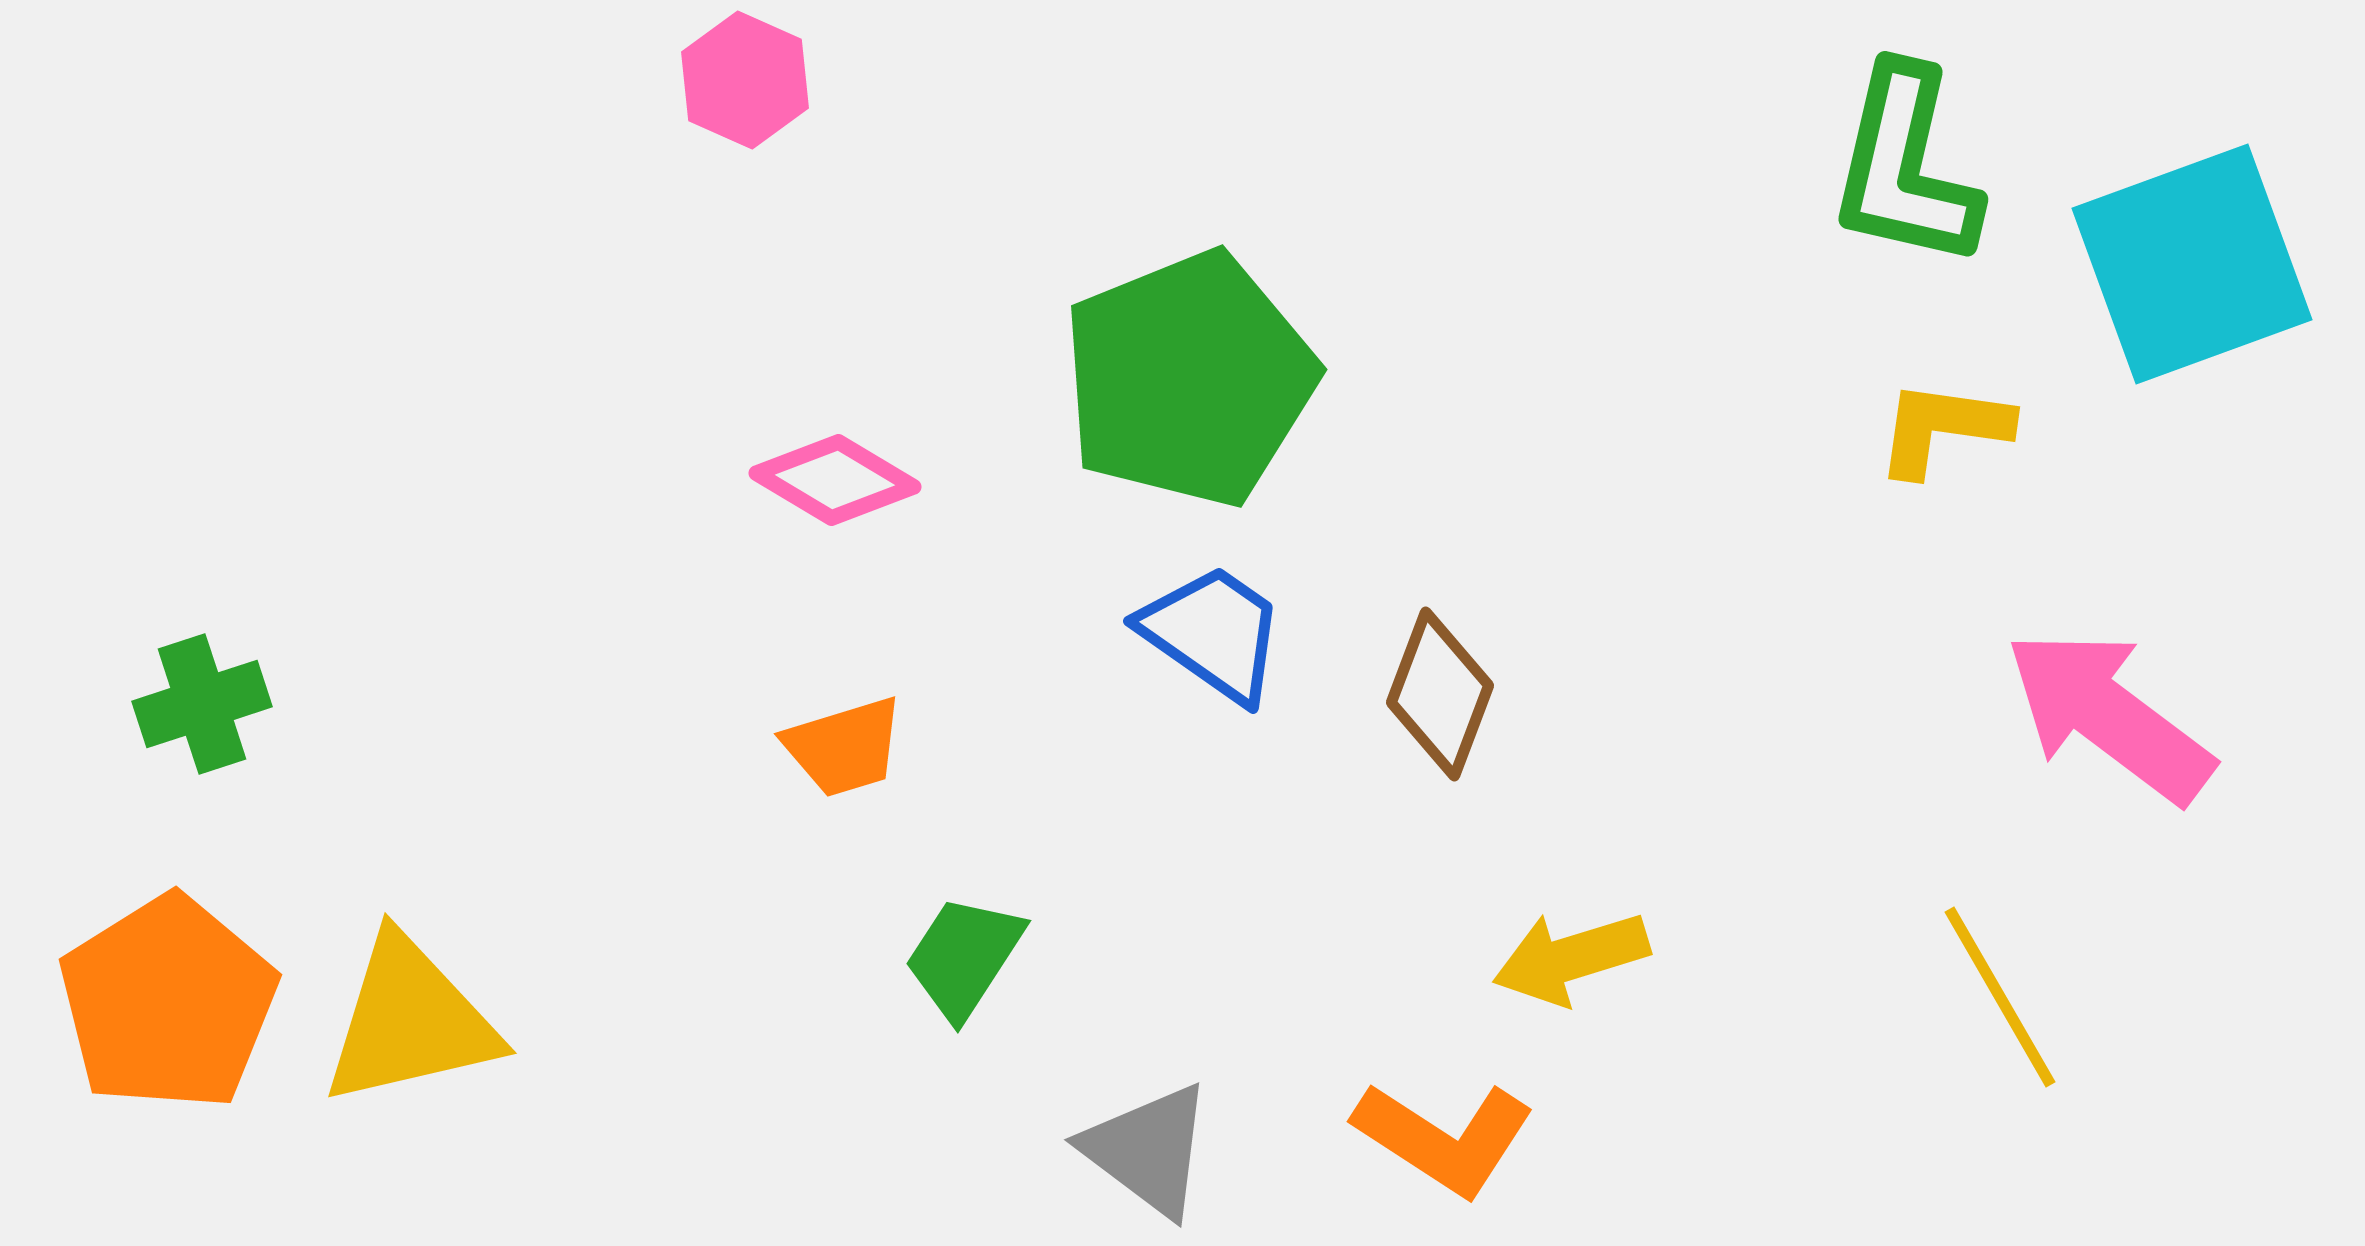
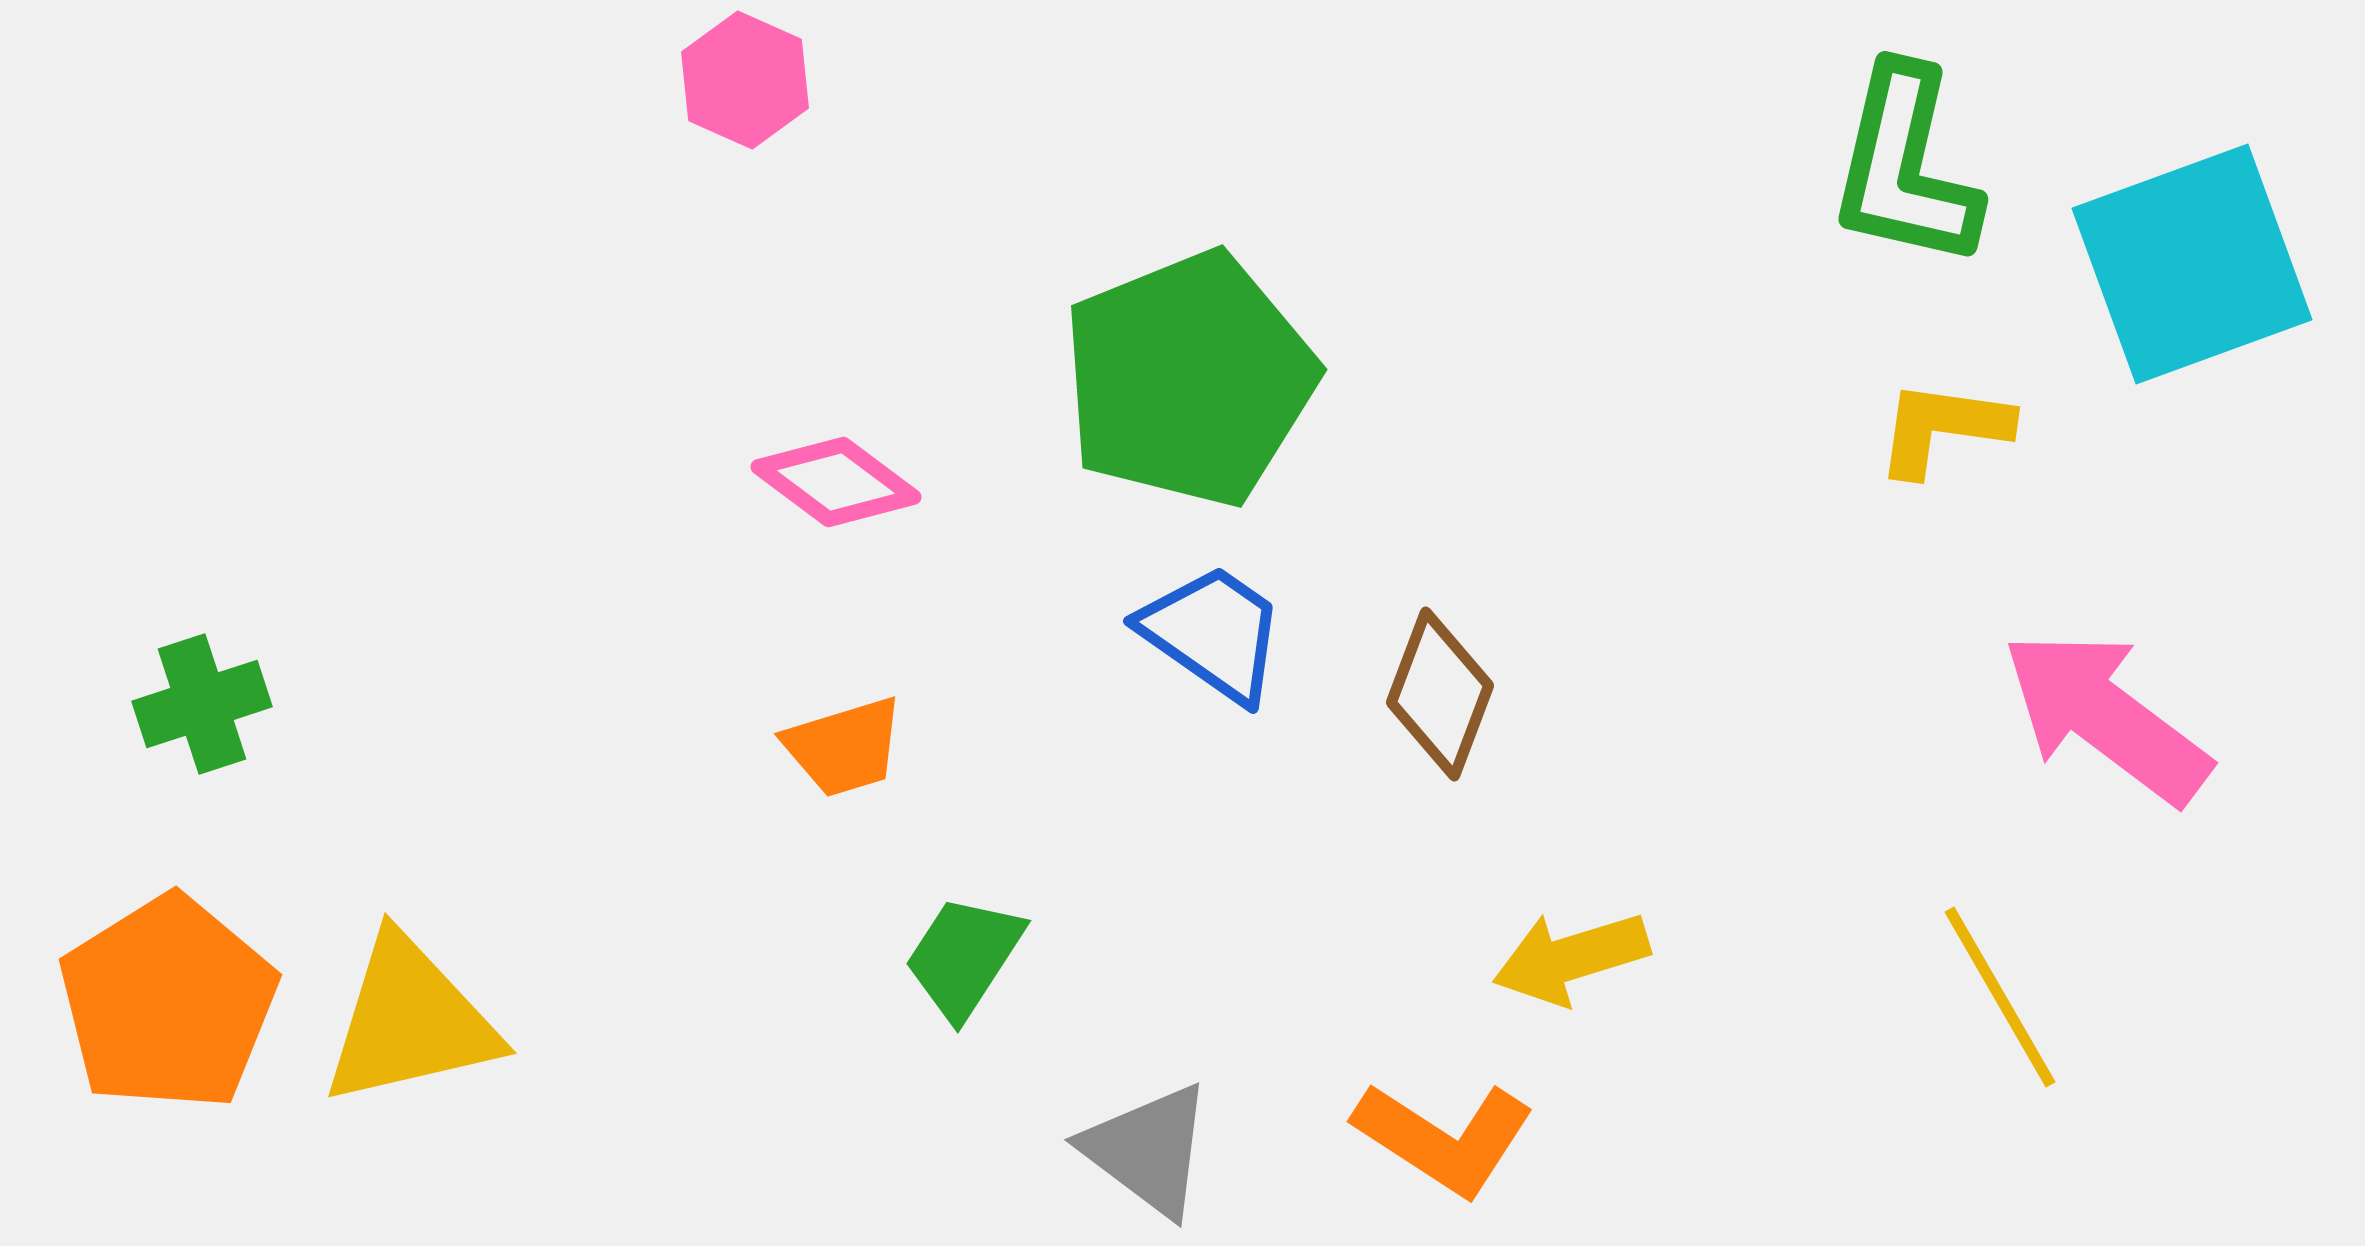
pink diamond: moved 1 px right, 2 px down; rotated 6 degrees clockwise
pink arrow: moved 3 px left, 1 px down
